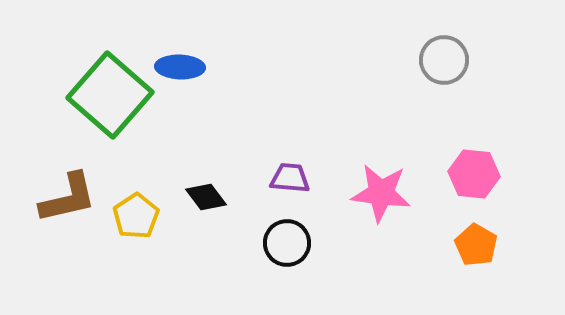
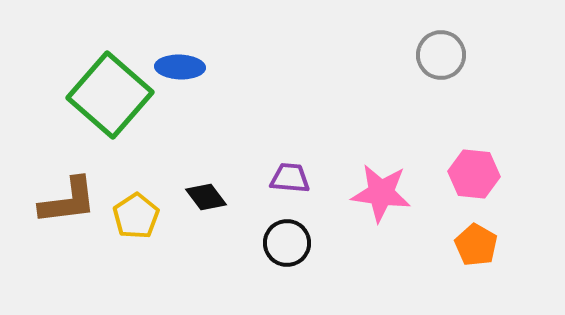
gray circle: moved 3 px left, 5 px up
brown L-shape: moved 3 px down; rotated 6 degrees clockwise
